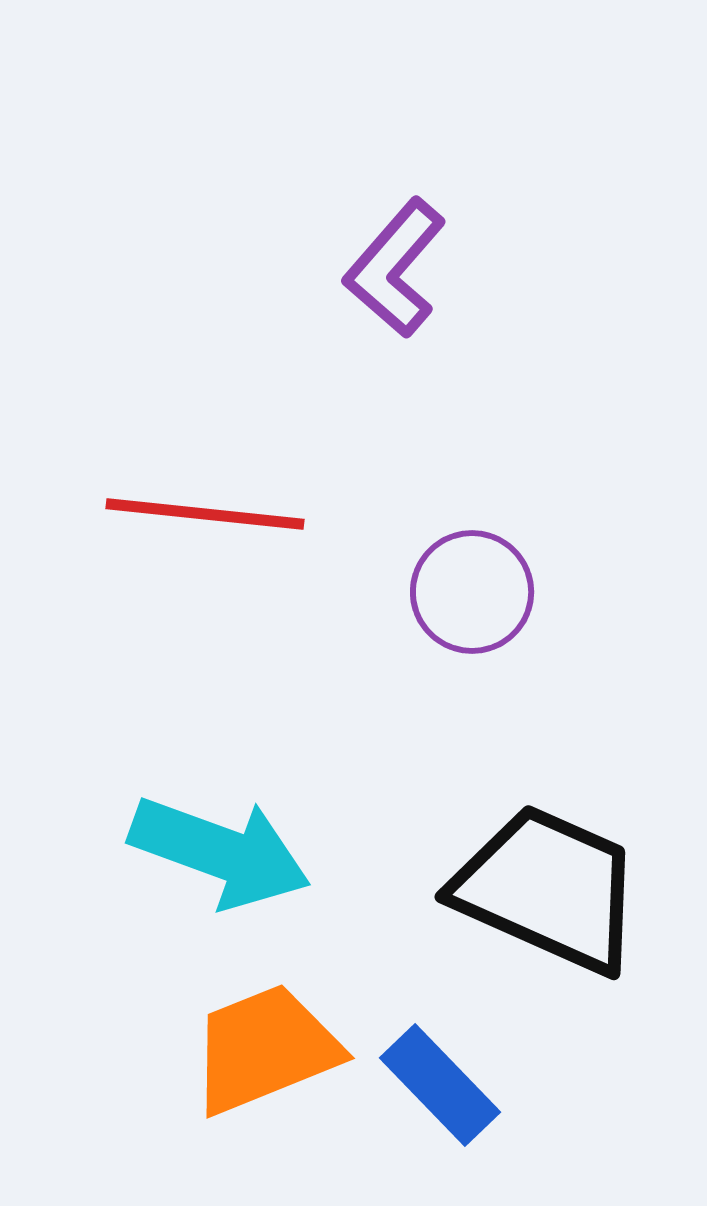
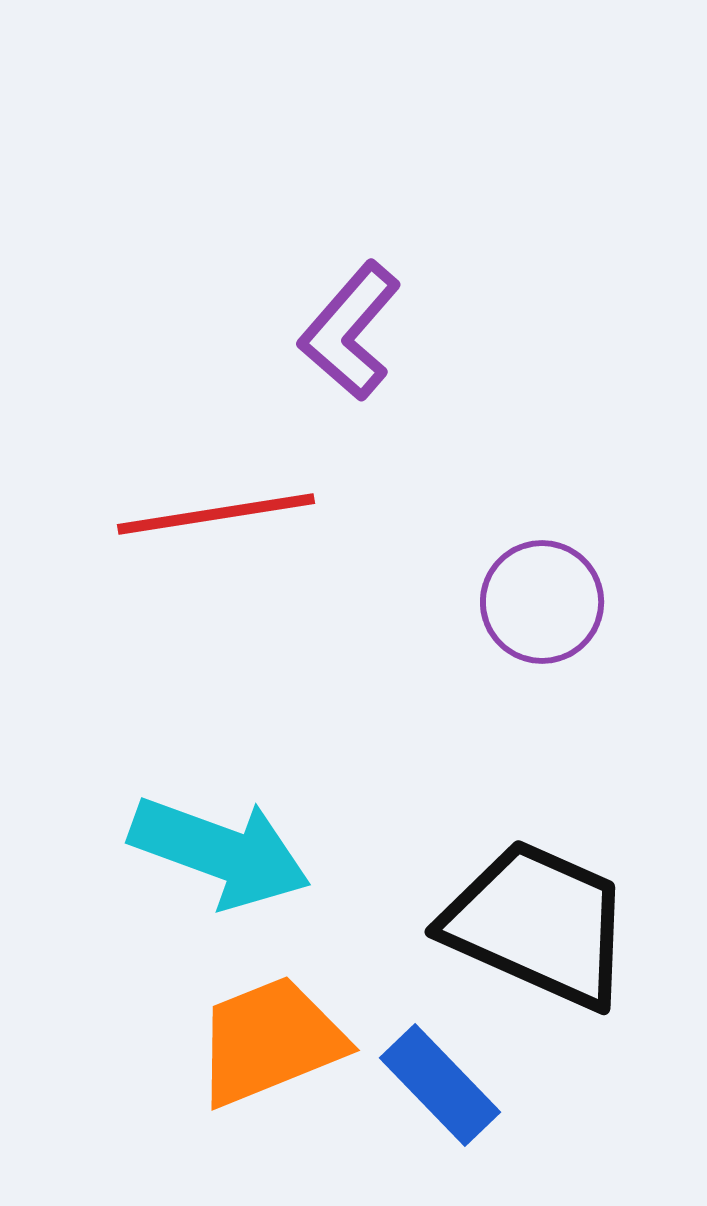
purple L-shape: moved 45 px left, 63 px down
red line: moved 11 px right; rotated 15 degrees counterclockwise
purple circle: moved 70 px right, 10 px down
black trapezoid: moved 10 px left, 35 px down
orange trapezoid: moved 5 px right, 8 px up
